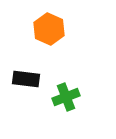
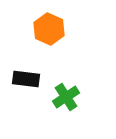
green cross: rotated 12 degrees counterclockwise
